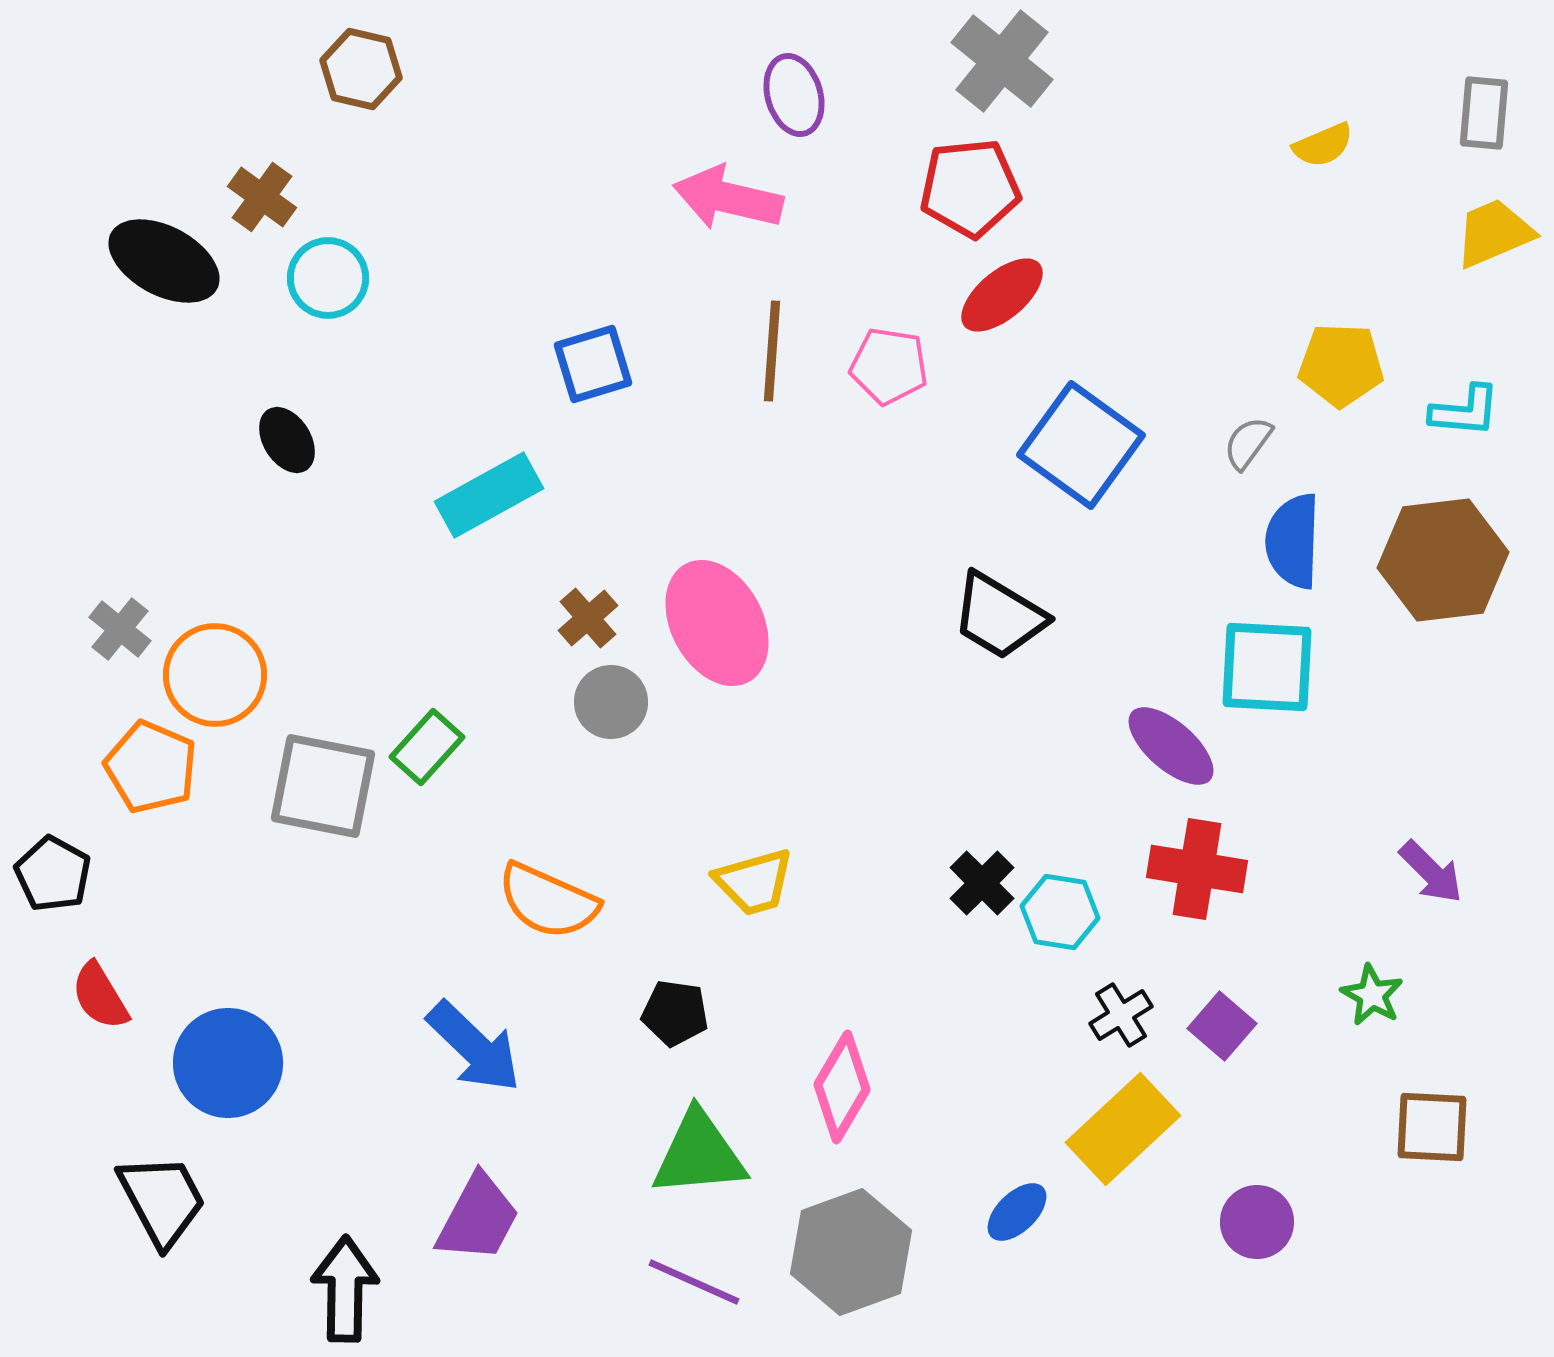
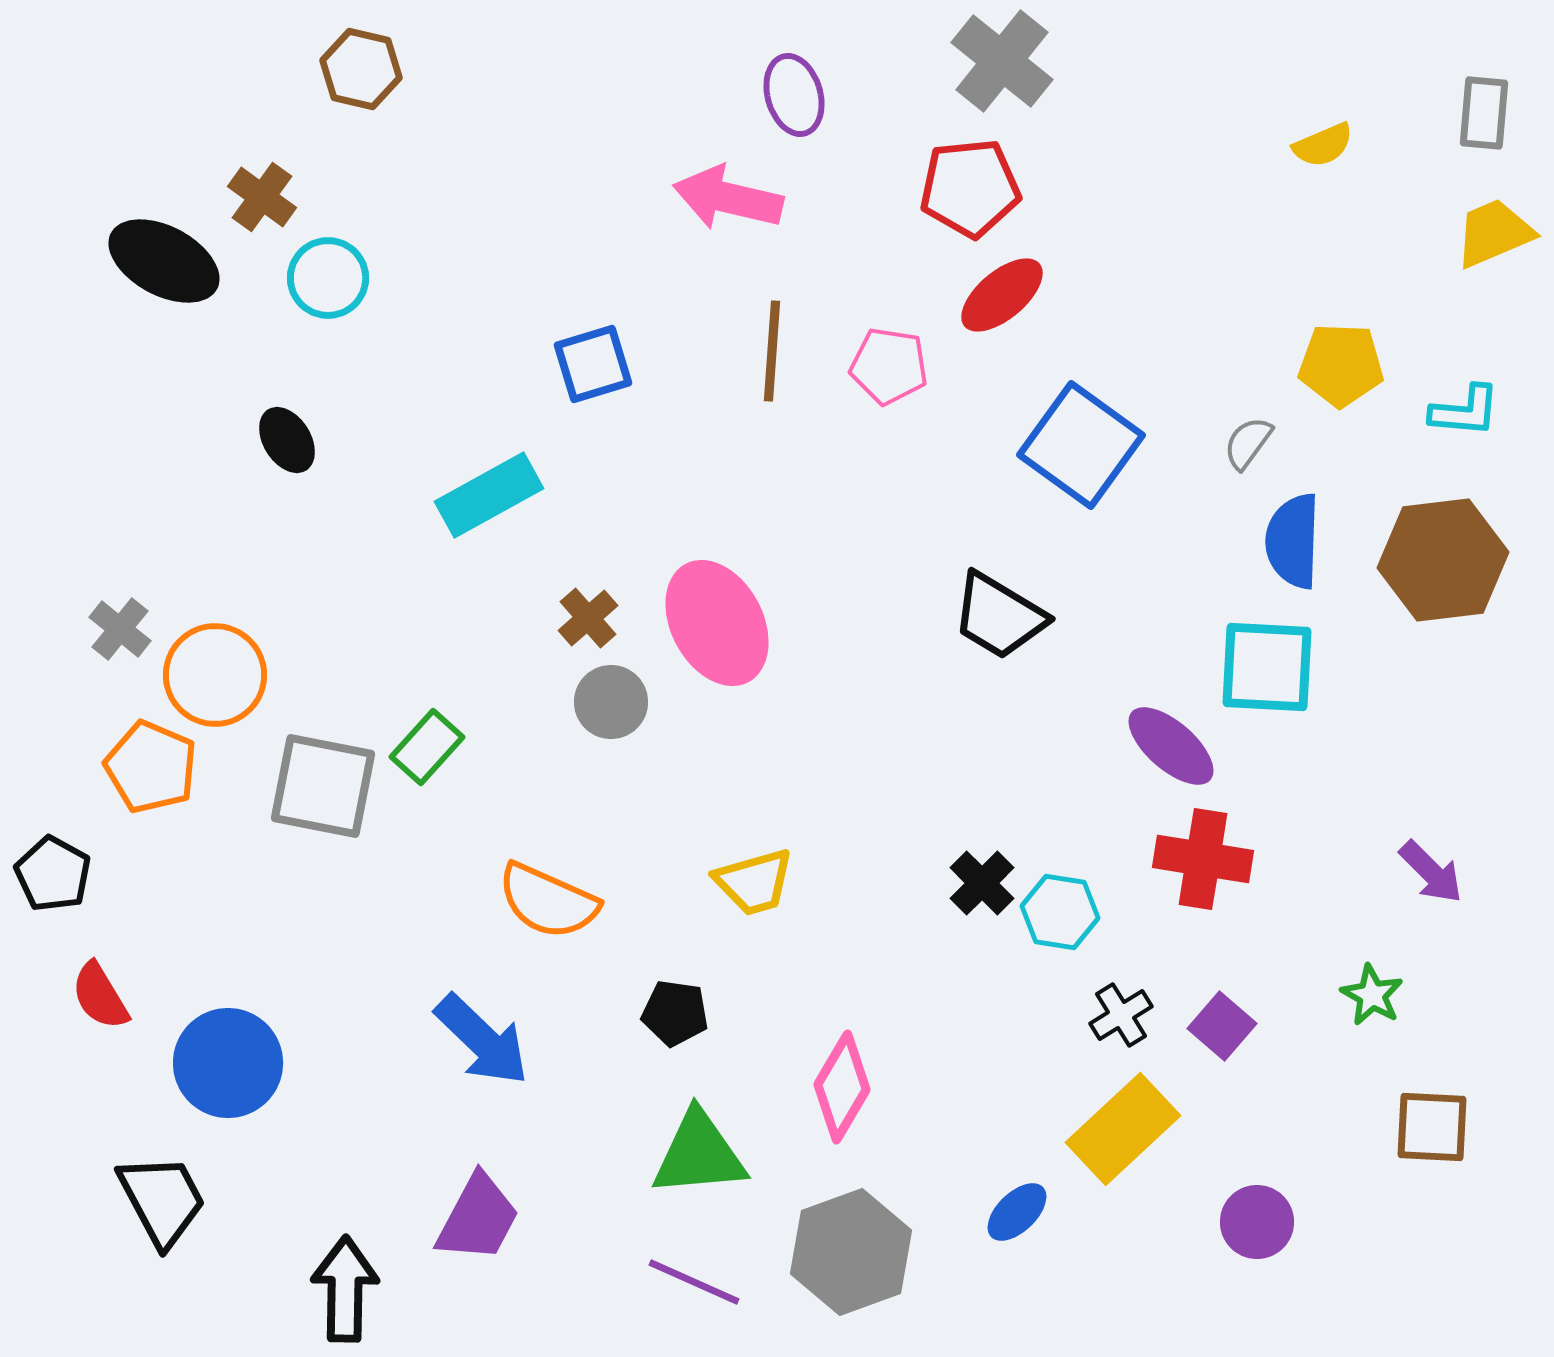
red cross at (1197, 869): moved 6 px right, 10 px up
blue arrow at (474, 1047): moved 8 px right, 7 px up
